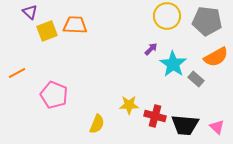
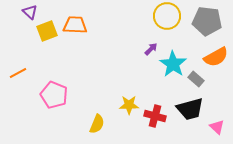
orange line: moved 1 px right
black trapezoid: moved 5 px right, 16 px up; rotated 20 degrees counterclockwise
